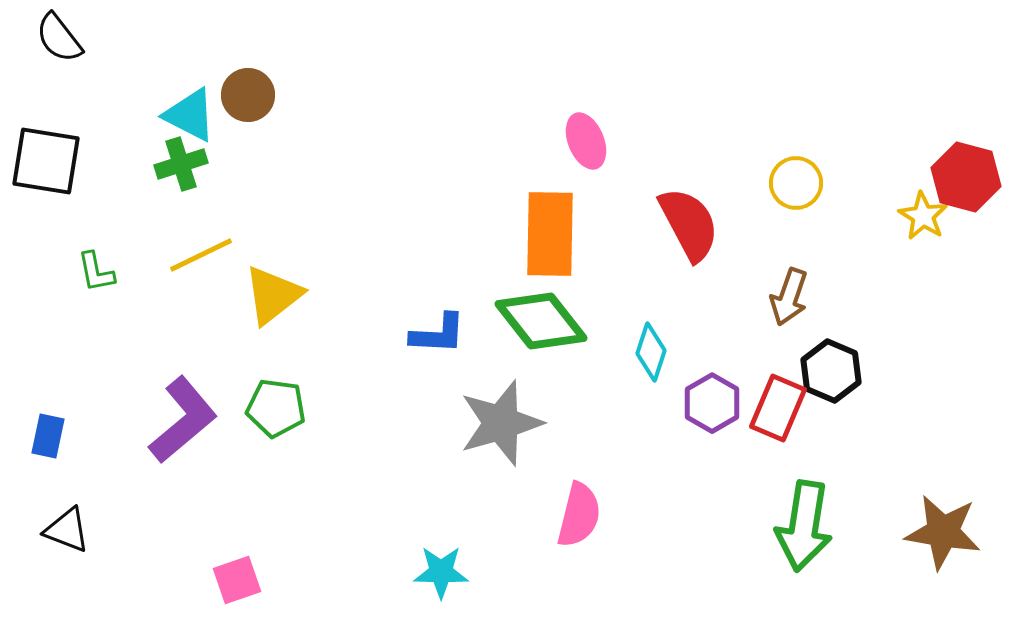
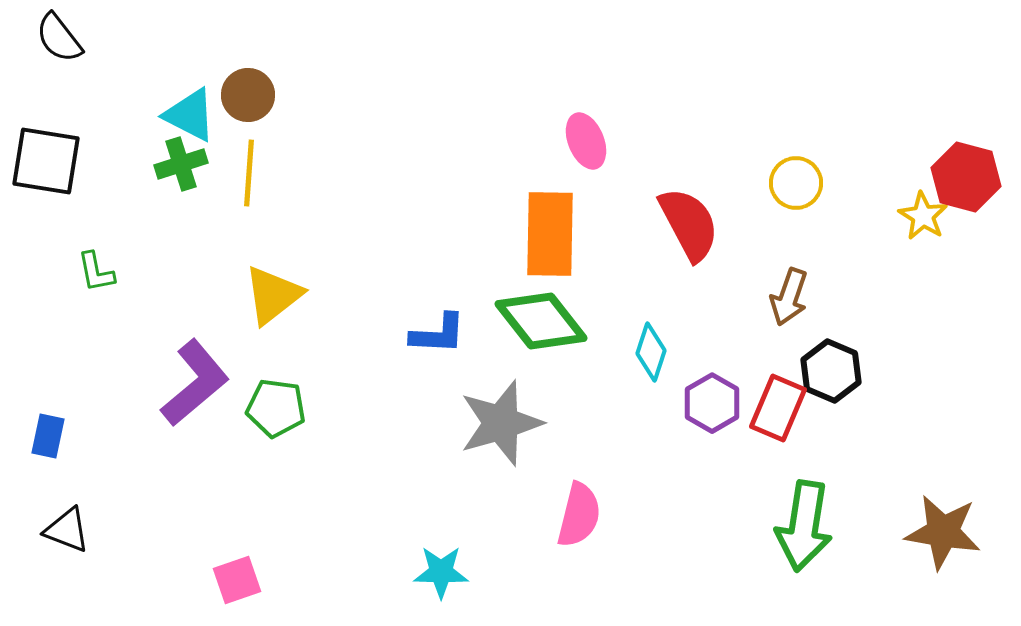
yellow line: moved 48 px right, 82 px up; rotated 60 degrees counterclockwise
purple L-shape: moved 12 px right, 37 px up
